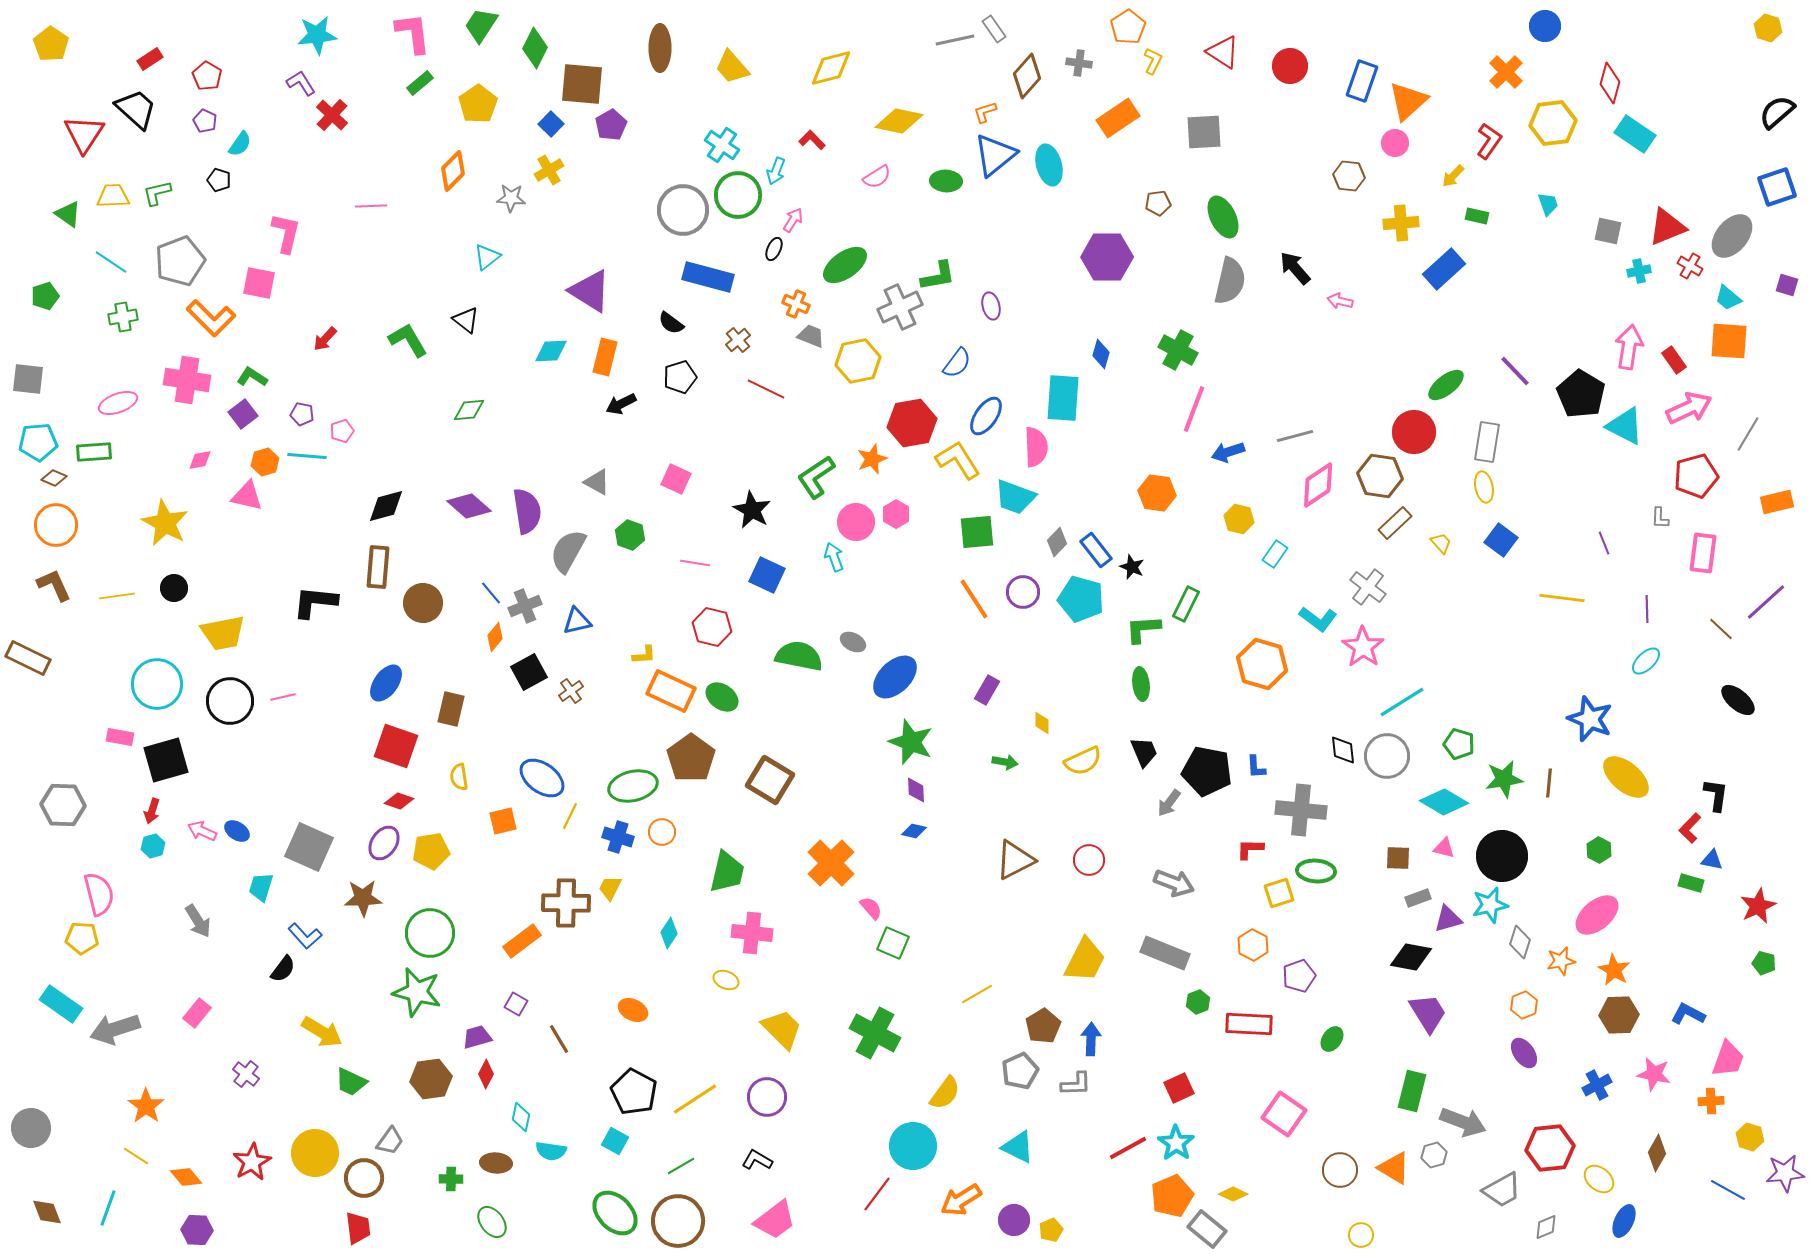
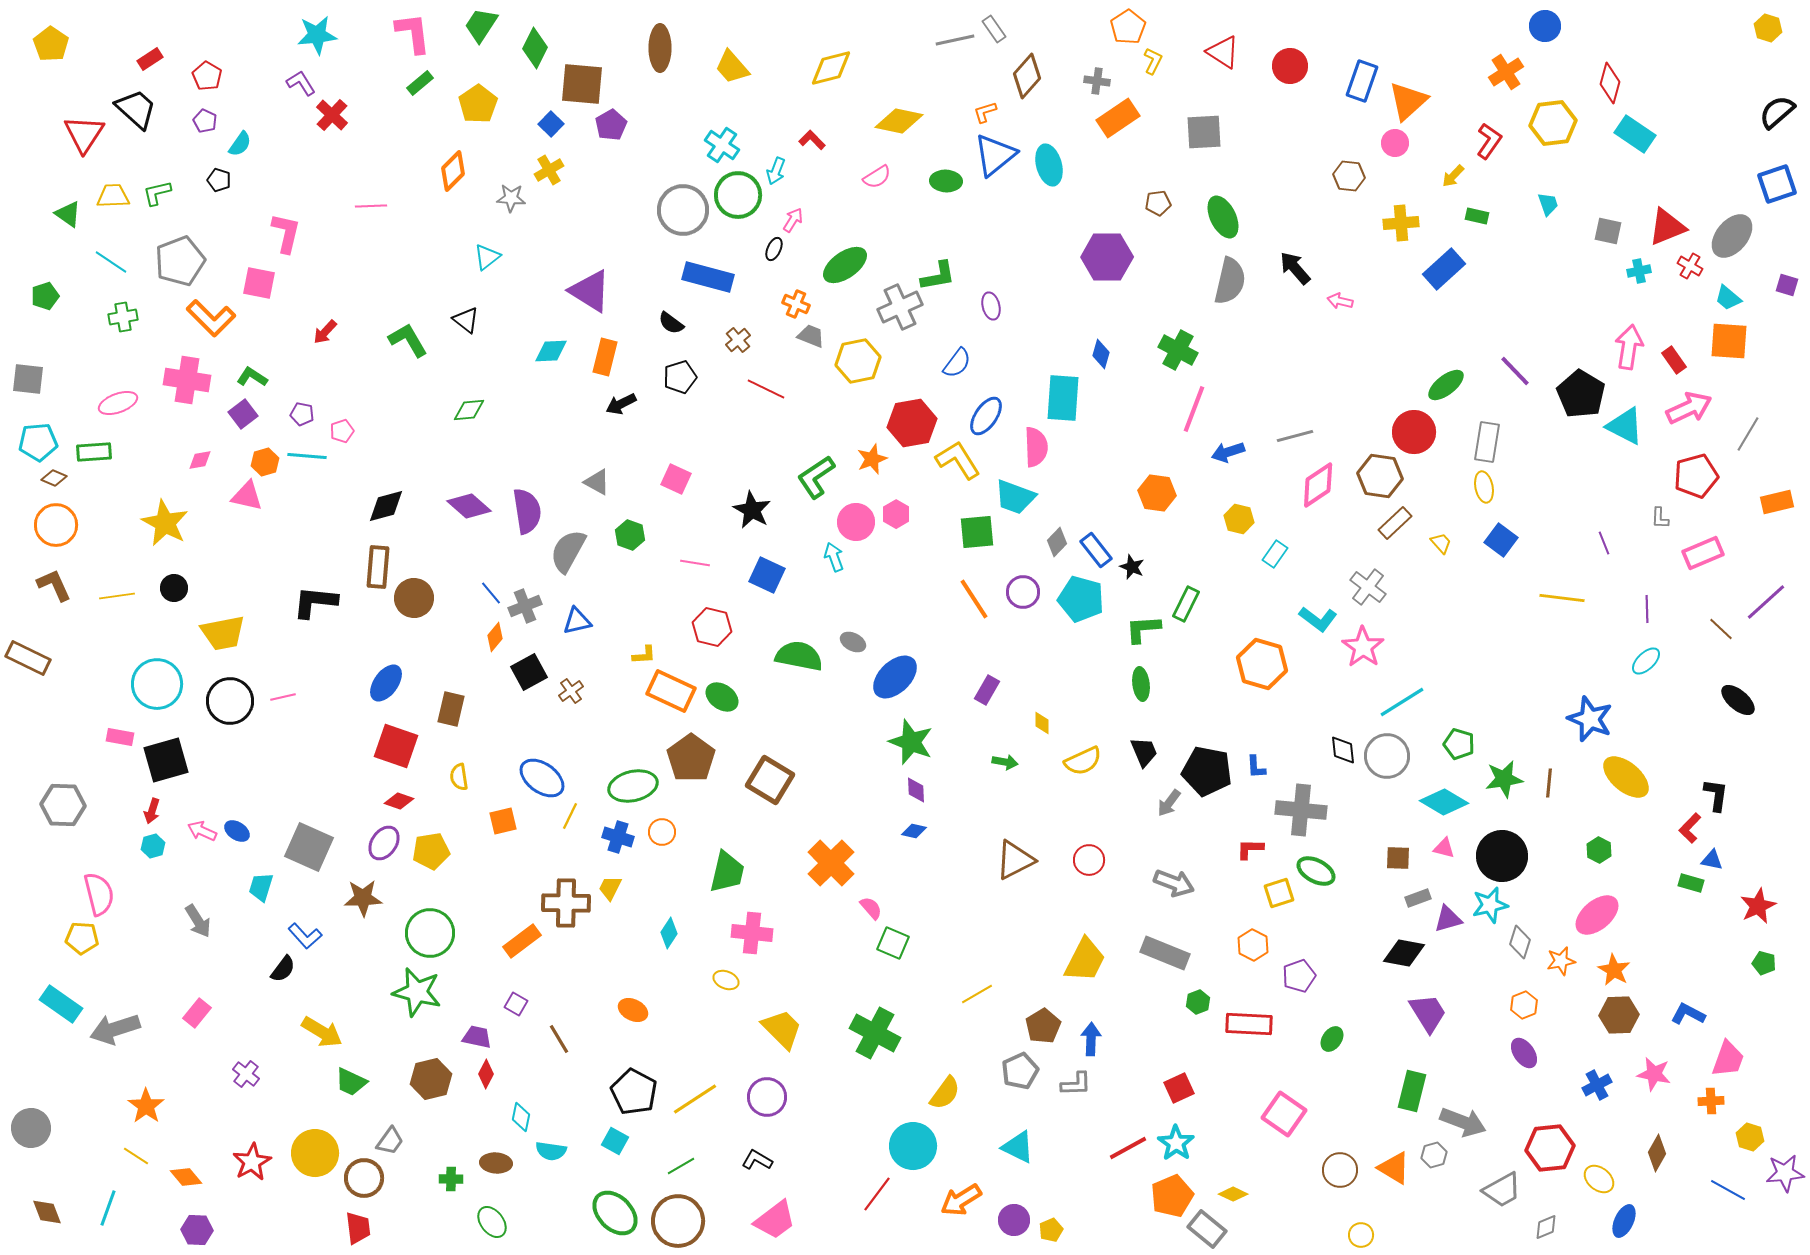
gray cross at (1079, 63): moved 18 px right, 18 px down
orange cross at (1506, 72): rotated 12 degrees clockwise
blue square at (1777, 187): moved 3 px up
red arrow at (325, 339): moved 7 px up
pink rectangle at (1703, 553): rotated 60 degrees clockwise
brown circle at (423, 603): moved 9 px left, 5 px up
green ellipse at (1316, 871): rotated 24 degrees clockwise
black diamond at (1411, 957): moved 7 px left, 4 px up
purple trapezoid at (477, 1037): rotated 28 degrees clockwise
brown hexagon at (431, 1079): rotated 6 degrees counterclockwise
